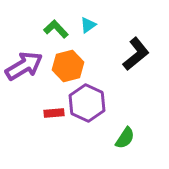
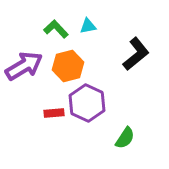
cyan triangle: moved 1 px down; rotated 24 degrees clockwise
